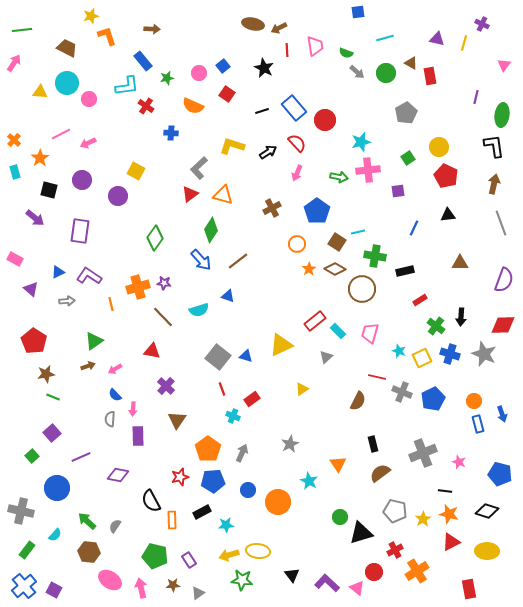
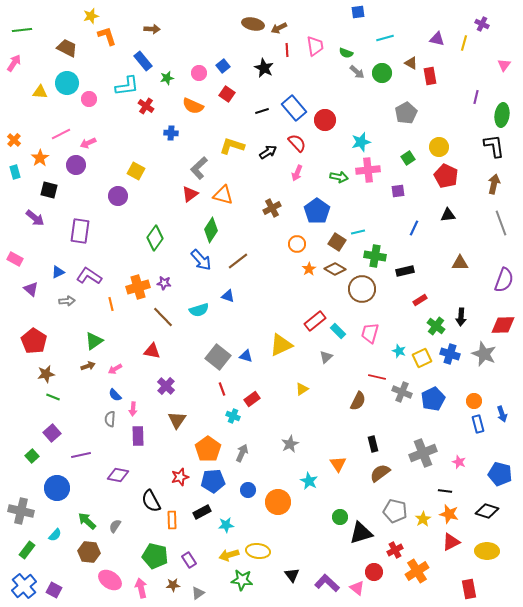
green circle at (386, 73): moved 4 px left
purple circle at (82, 180): moved 6 px left, 15 px up
purple line at (81, 457): moved 2 px up; rotated 12 degrees clockwise
